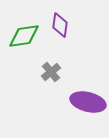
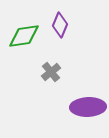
purple diamond: rotated 15 degrees clockwise
purple ellipse: moved 5 px down; rotated 16 degrees counterclockwise
